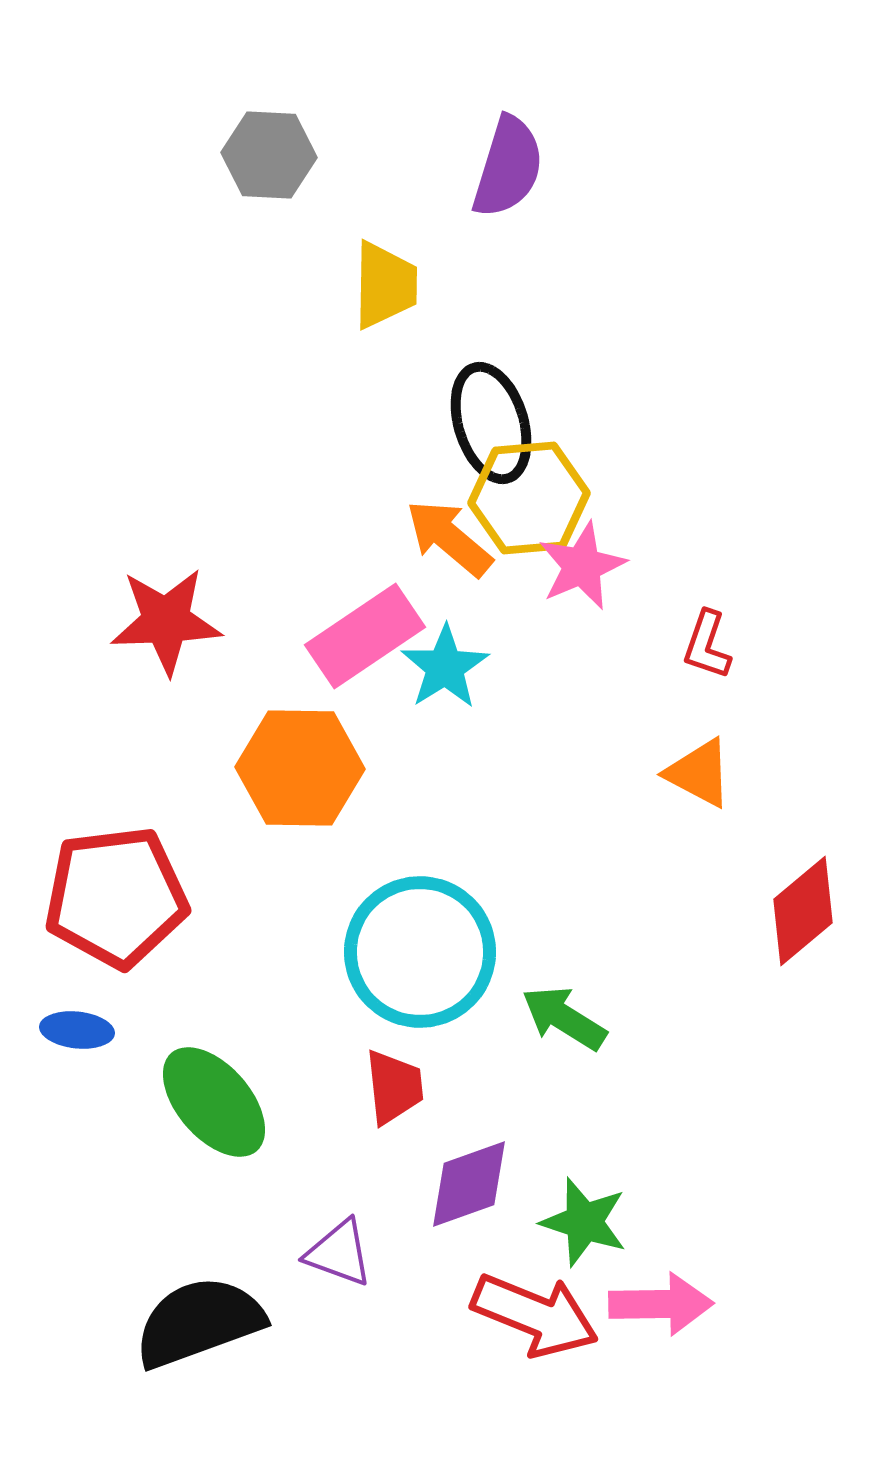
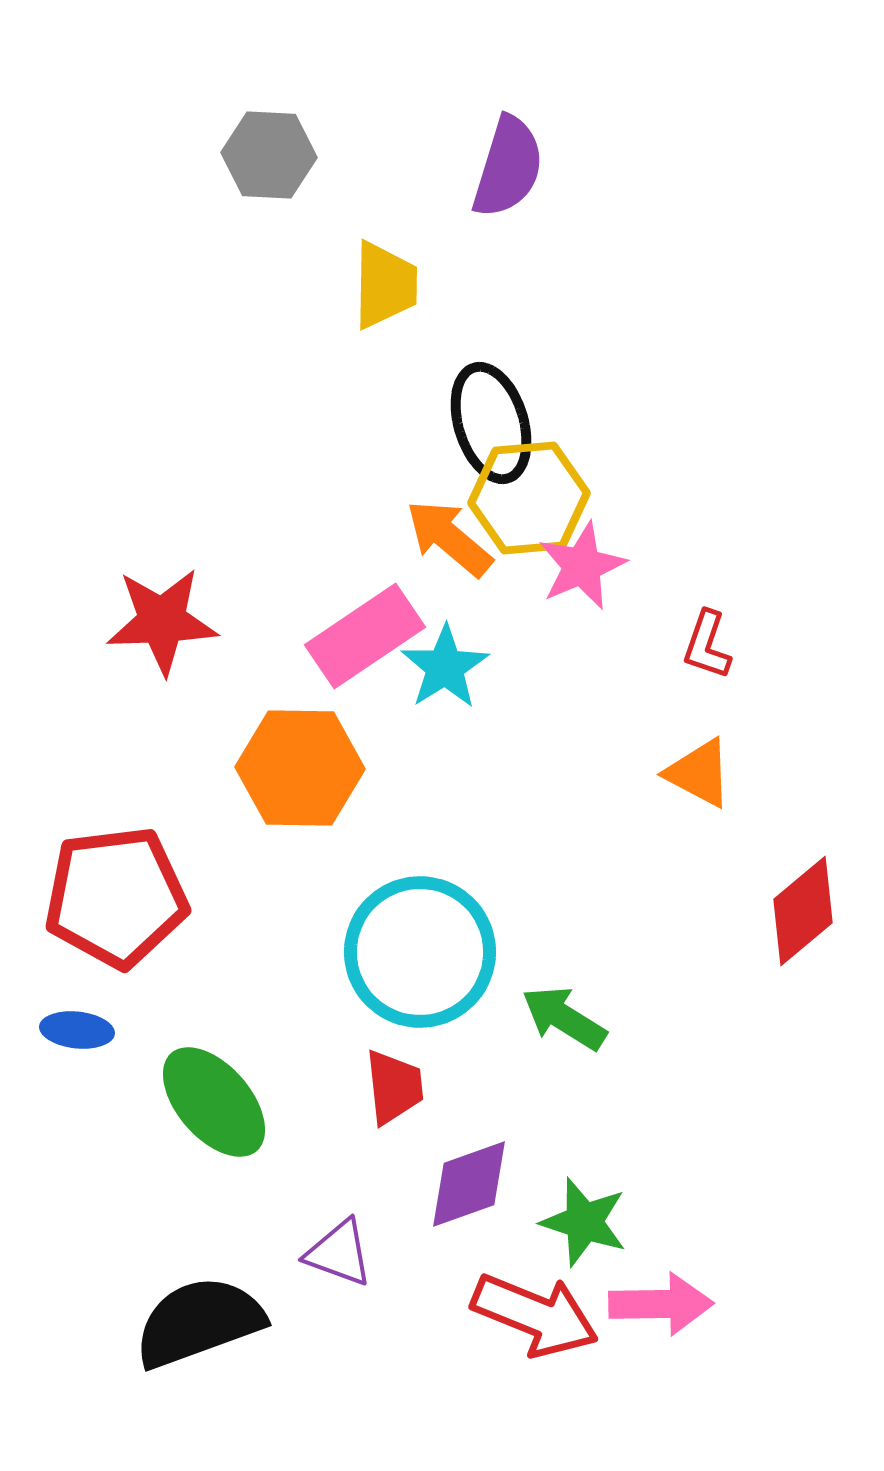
red star: moved 4 px left
